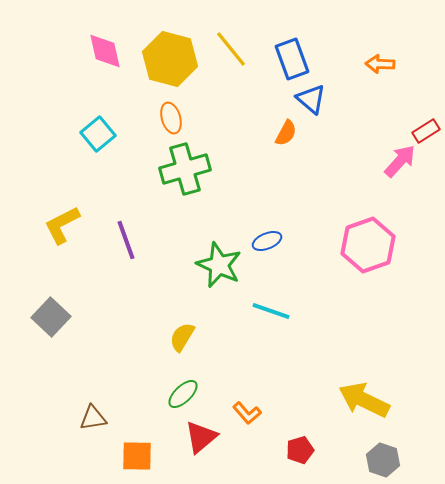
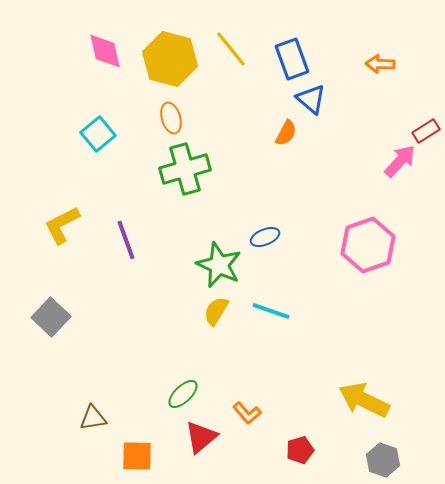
blue ellipse: moved 2 px left, 4 px up
yellow semicircle: moved 34 px right, 26 px up
